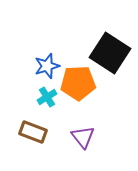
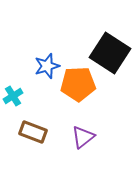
orange pentagon: moved 1 px down
cyan cross: moved 34 px left, 1 px up
purple triangle: rotated 30 degrees clockwise
